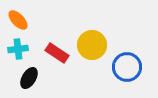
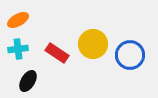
orange ellipse: rotated 75 degrees counterclockwise
yellow circle: moved 1 px right, 1 px up
blue circle: moved 3 px right, 12 px up
black ellipse: moved 1 px left, 3 px down
